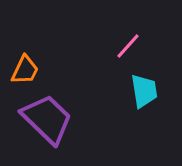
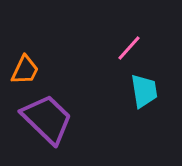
pink line: moved 1 px right, 2 px down
